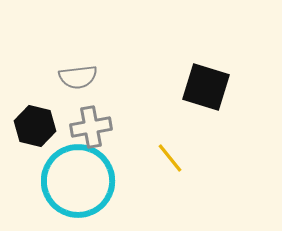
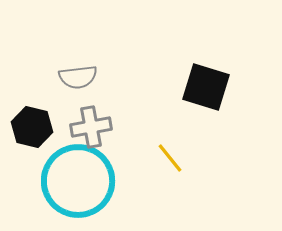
black hexagon: moved 3 px left, 1 px down
